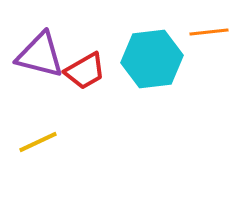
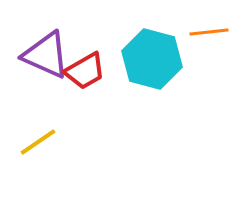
purple triangle: moved 6 px right; rotated 10 degrees clockwise
cyan hexagon: rotated 22 degrees clockwise
yellow line: rotated 9 degrees counterclockwise
